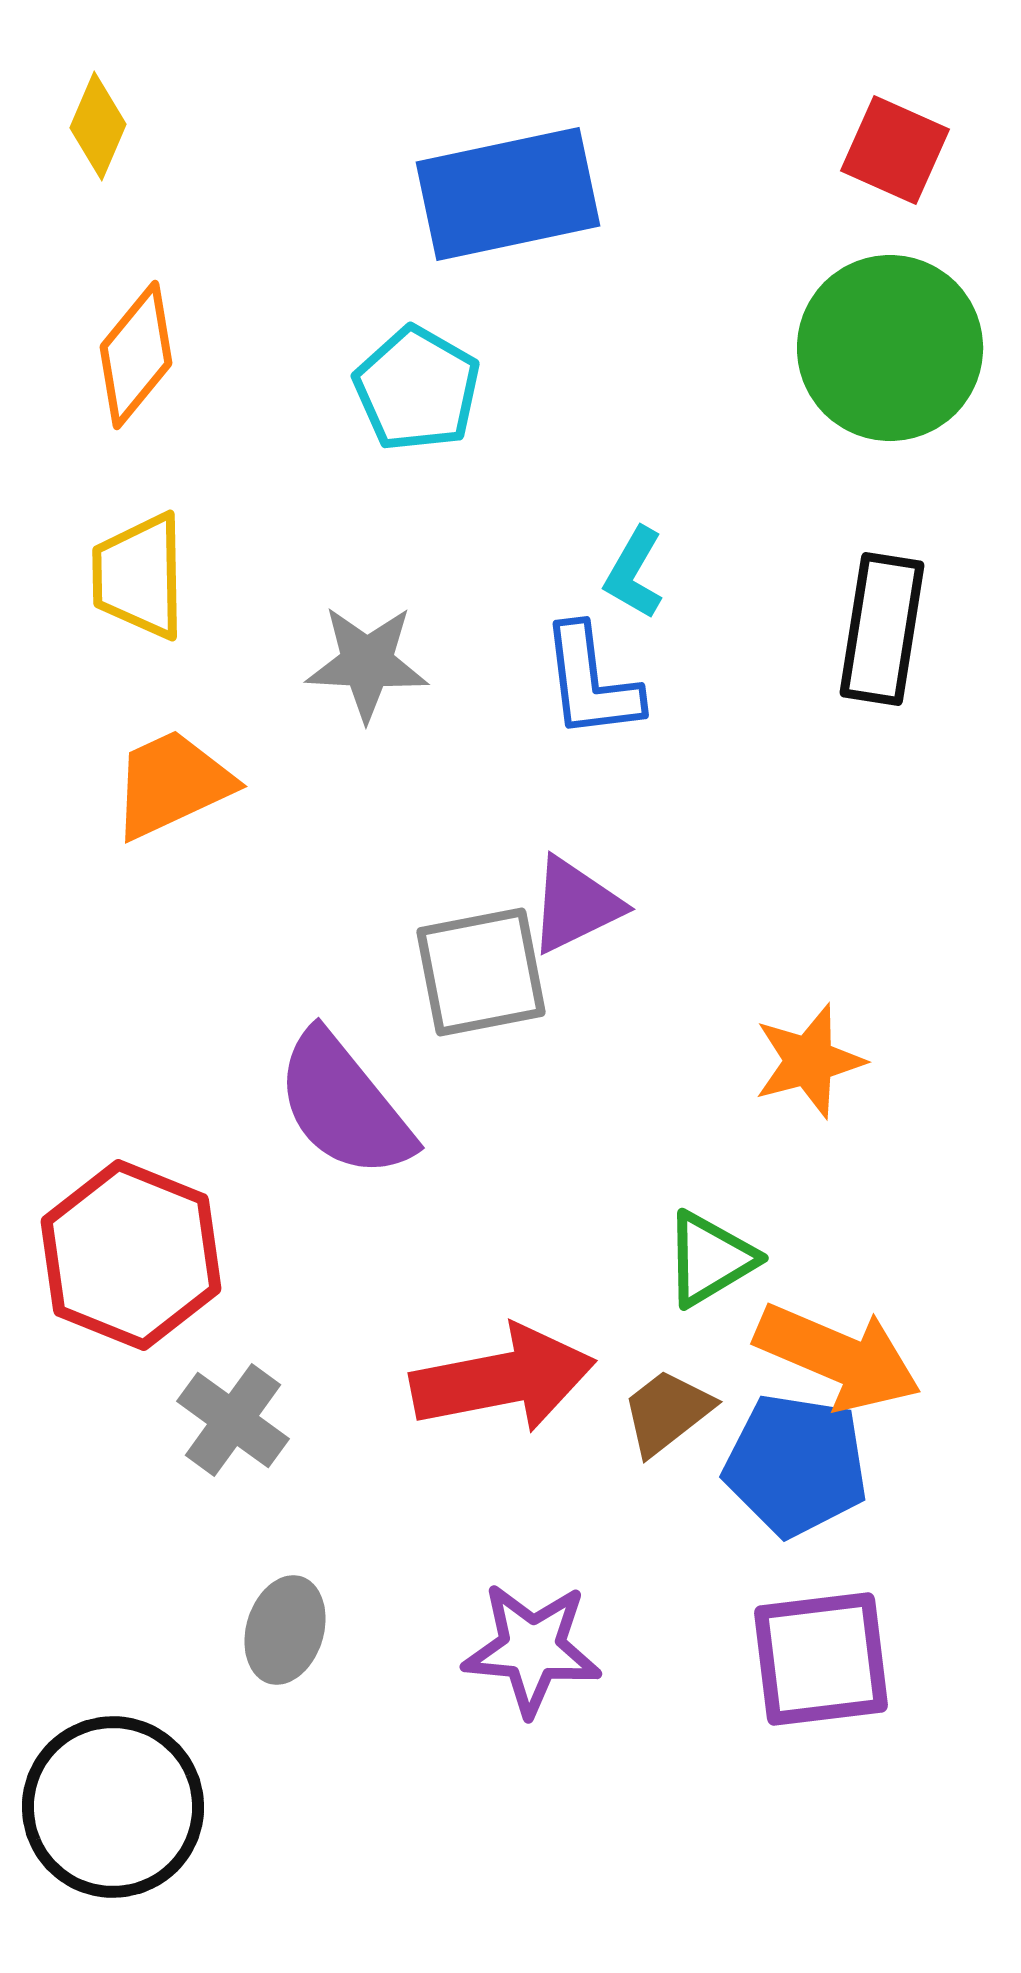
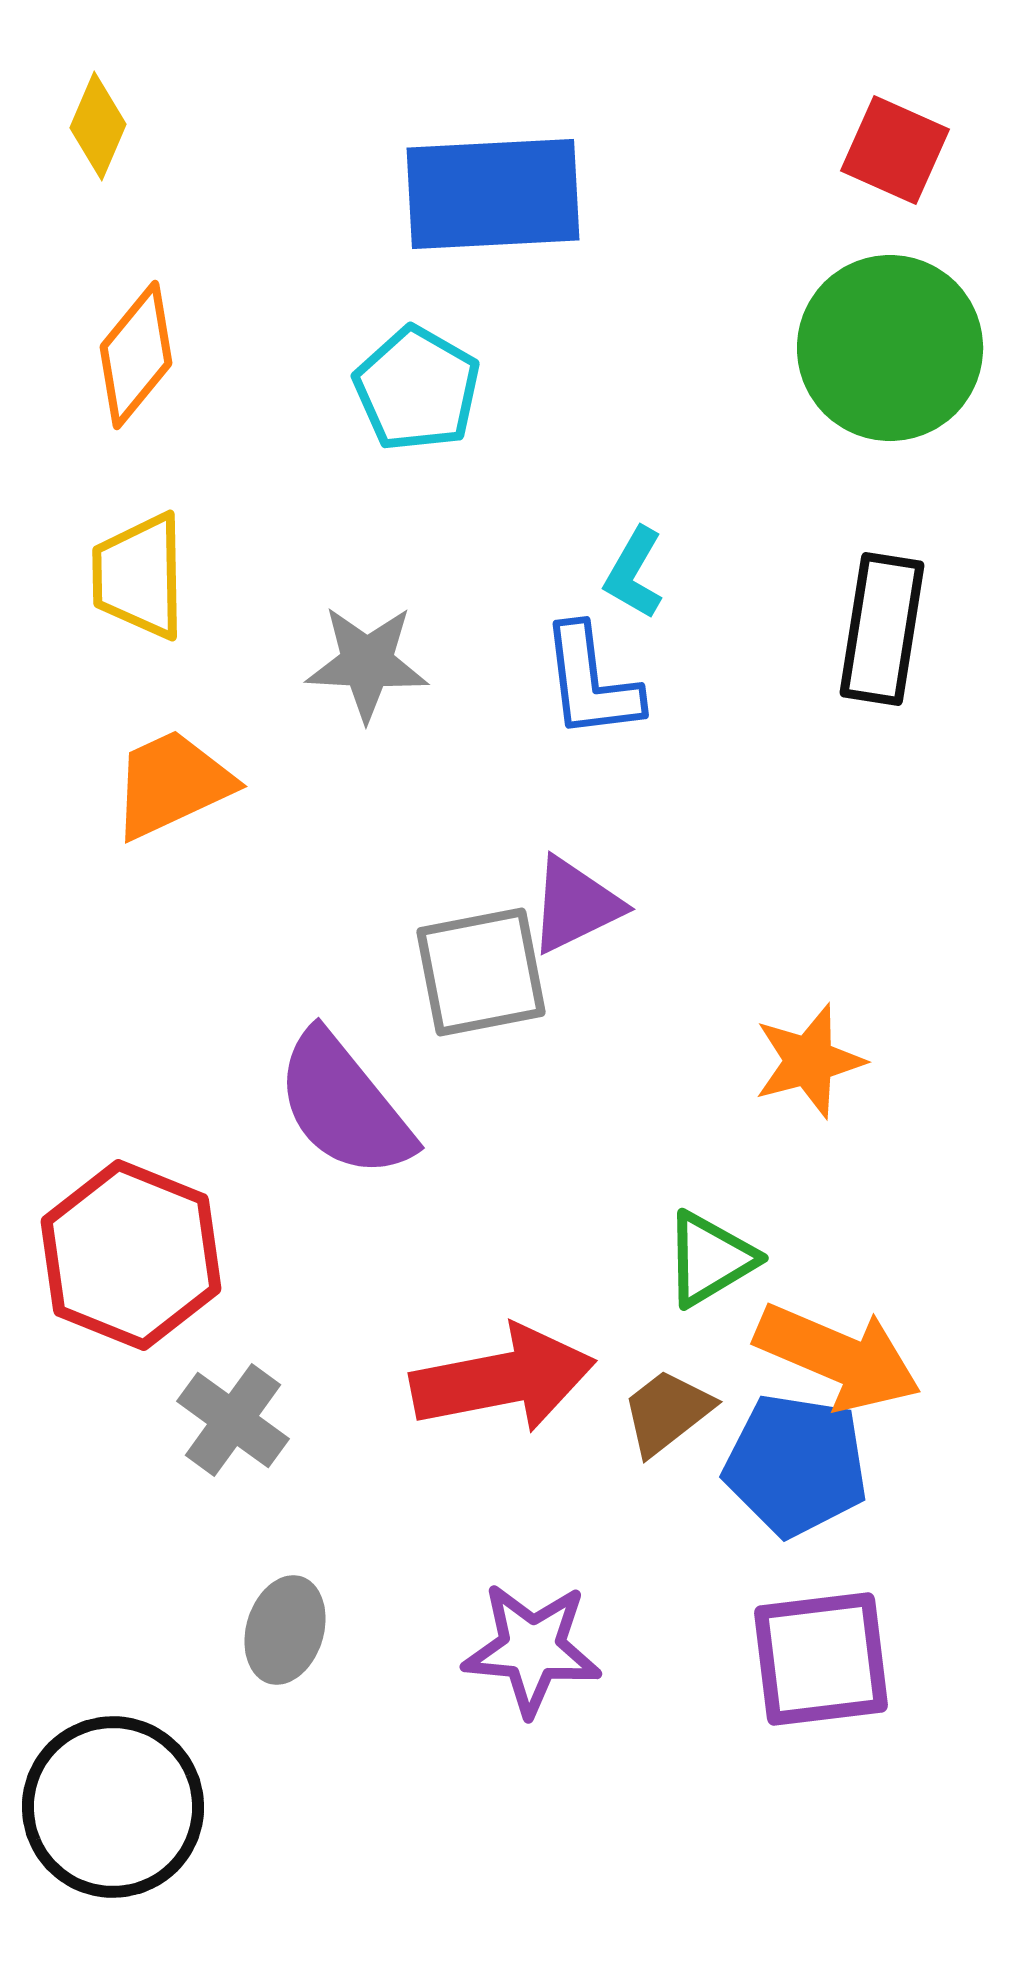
blue rectangle: moved 15 px left; rotated 9 degrees clockwise
